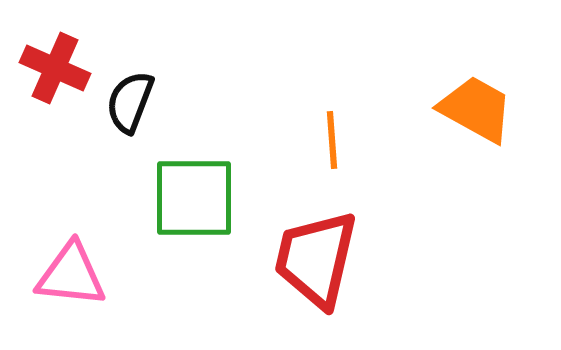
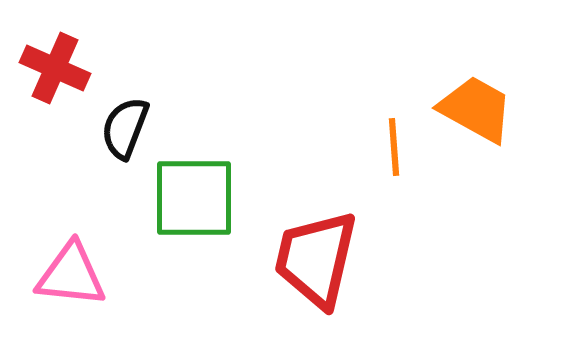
black semicircle: moved 5 px left, 26 px down
orange line: moved 62 px right, 7 px down
